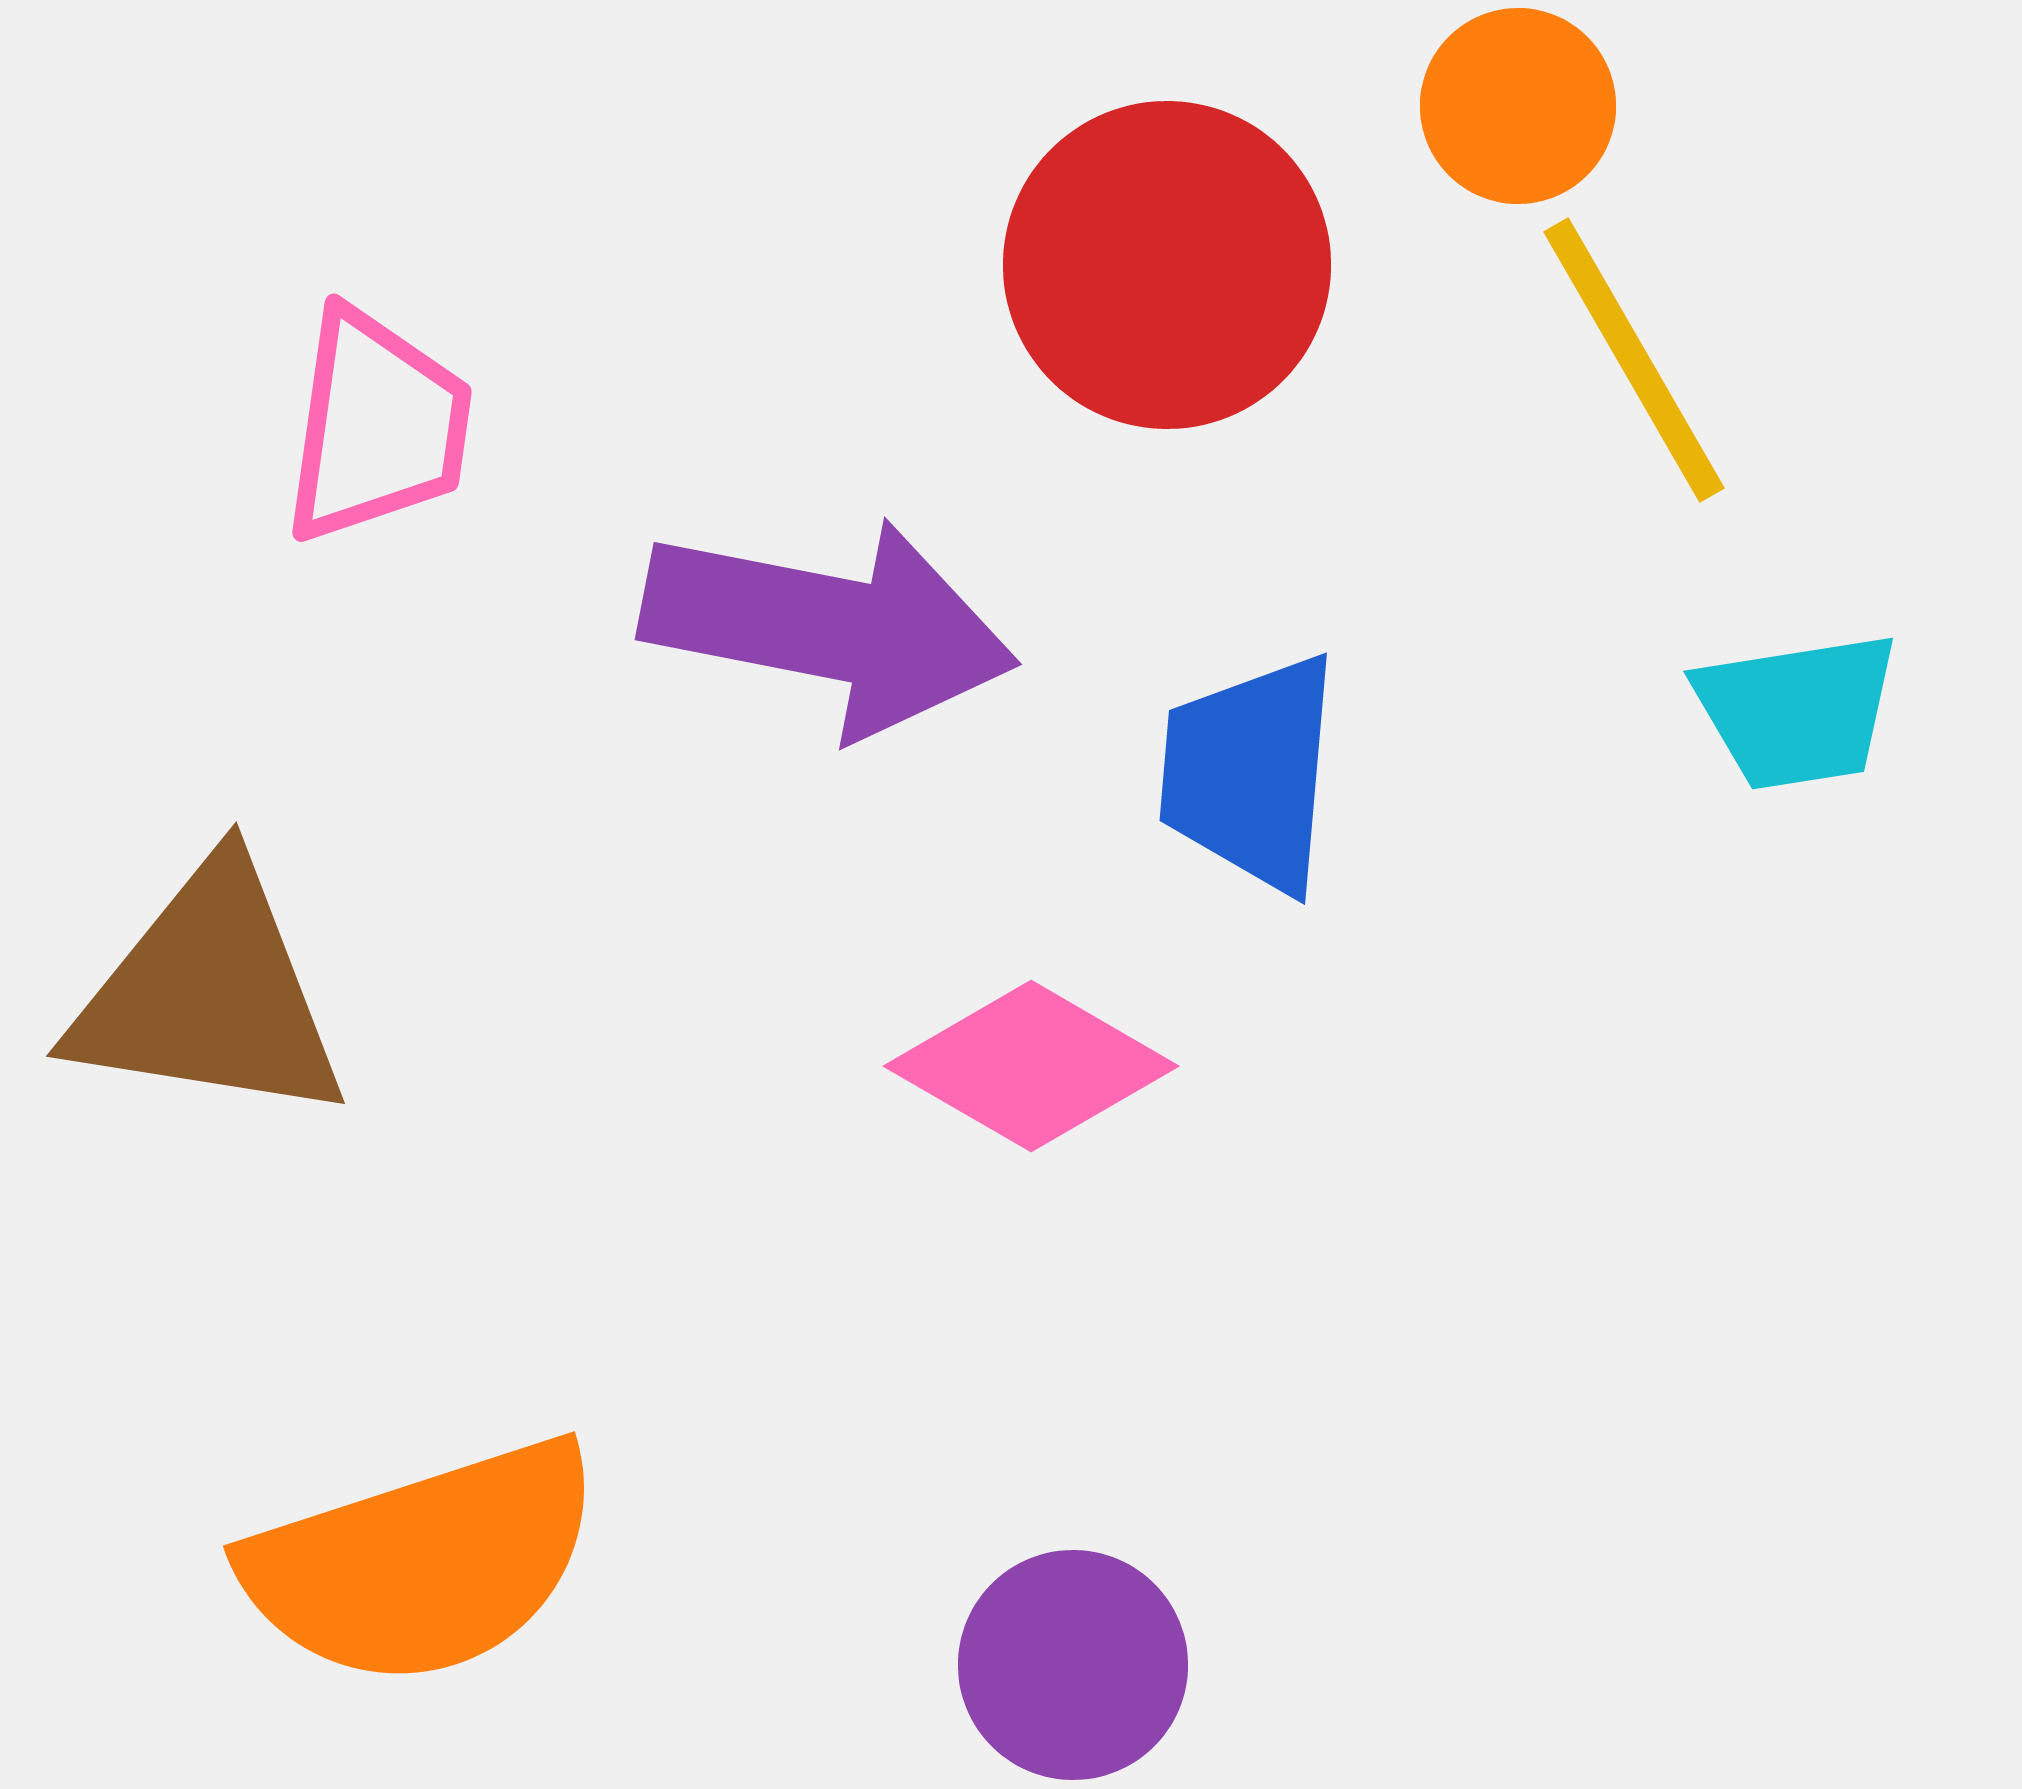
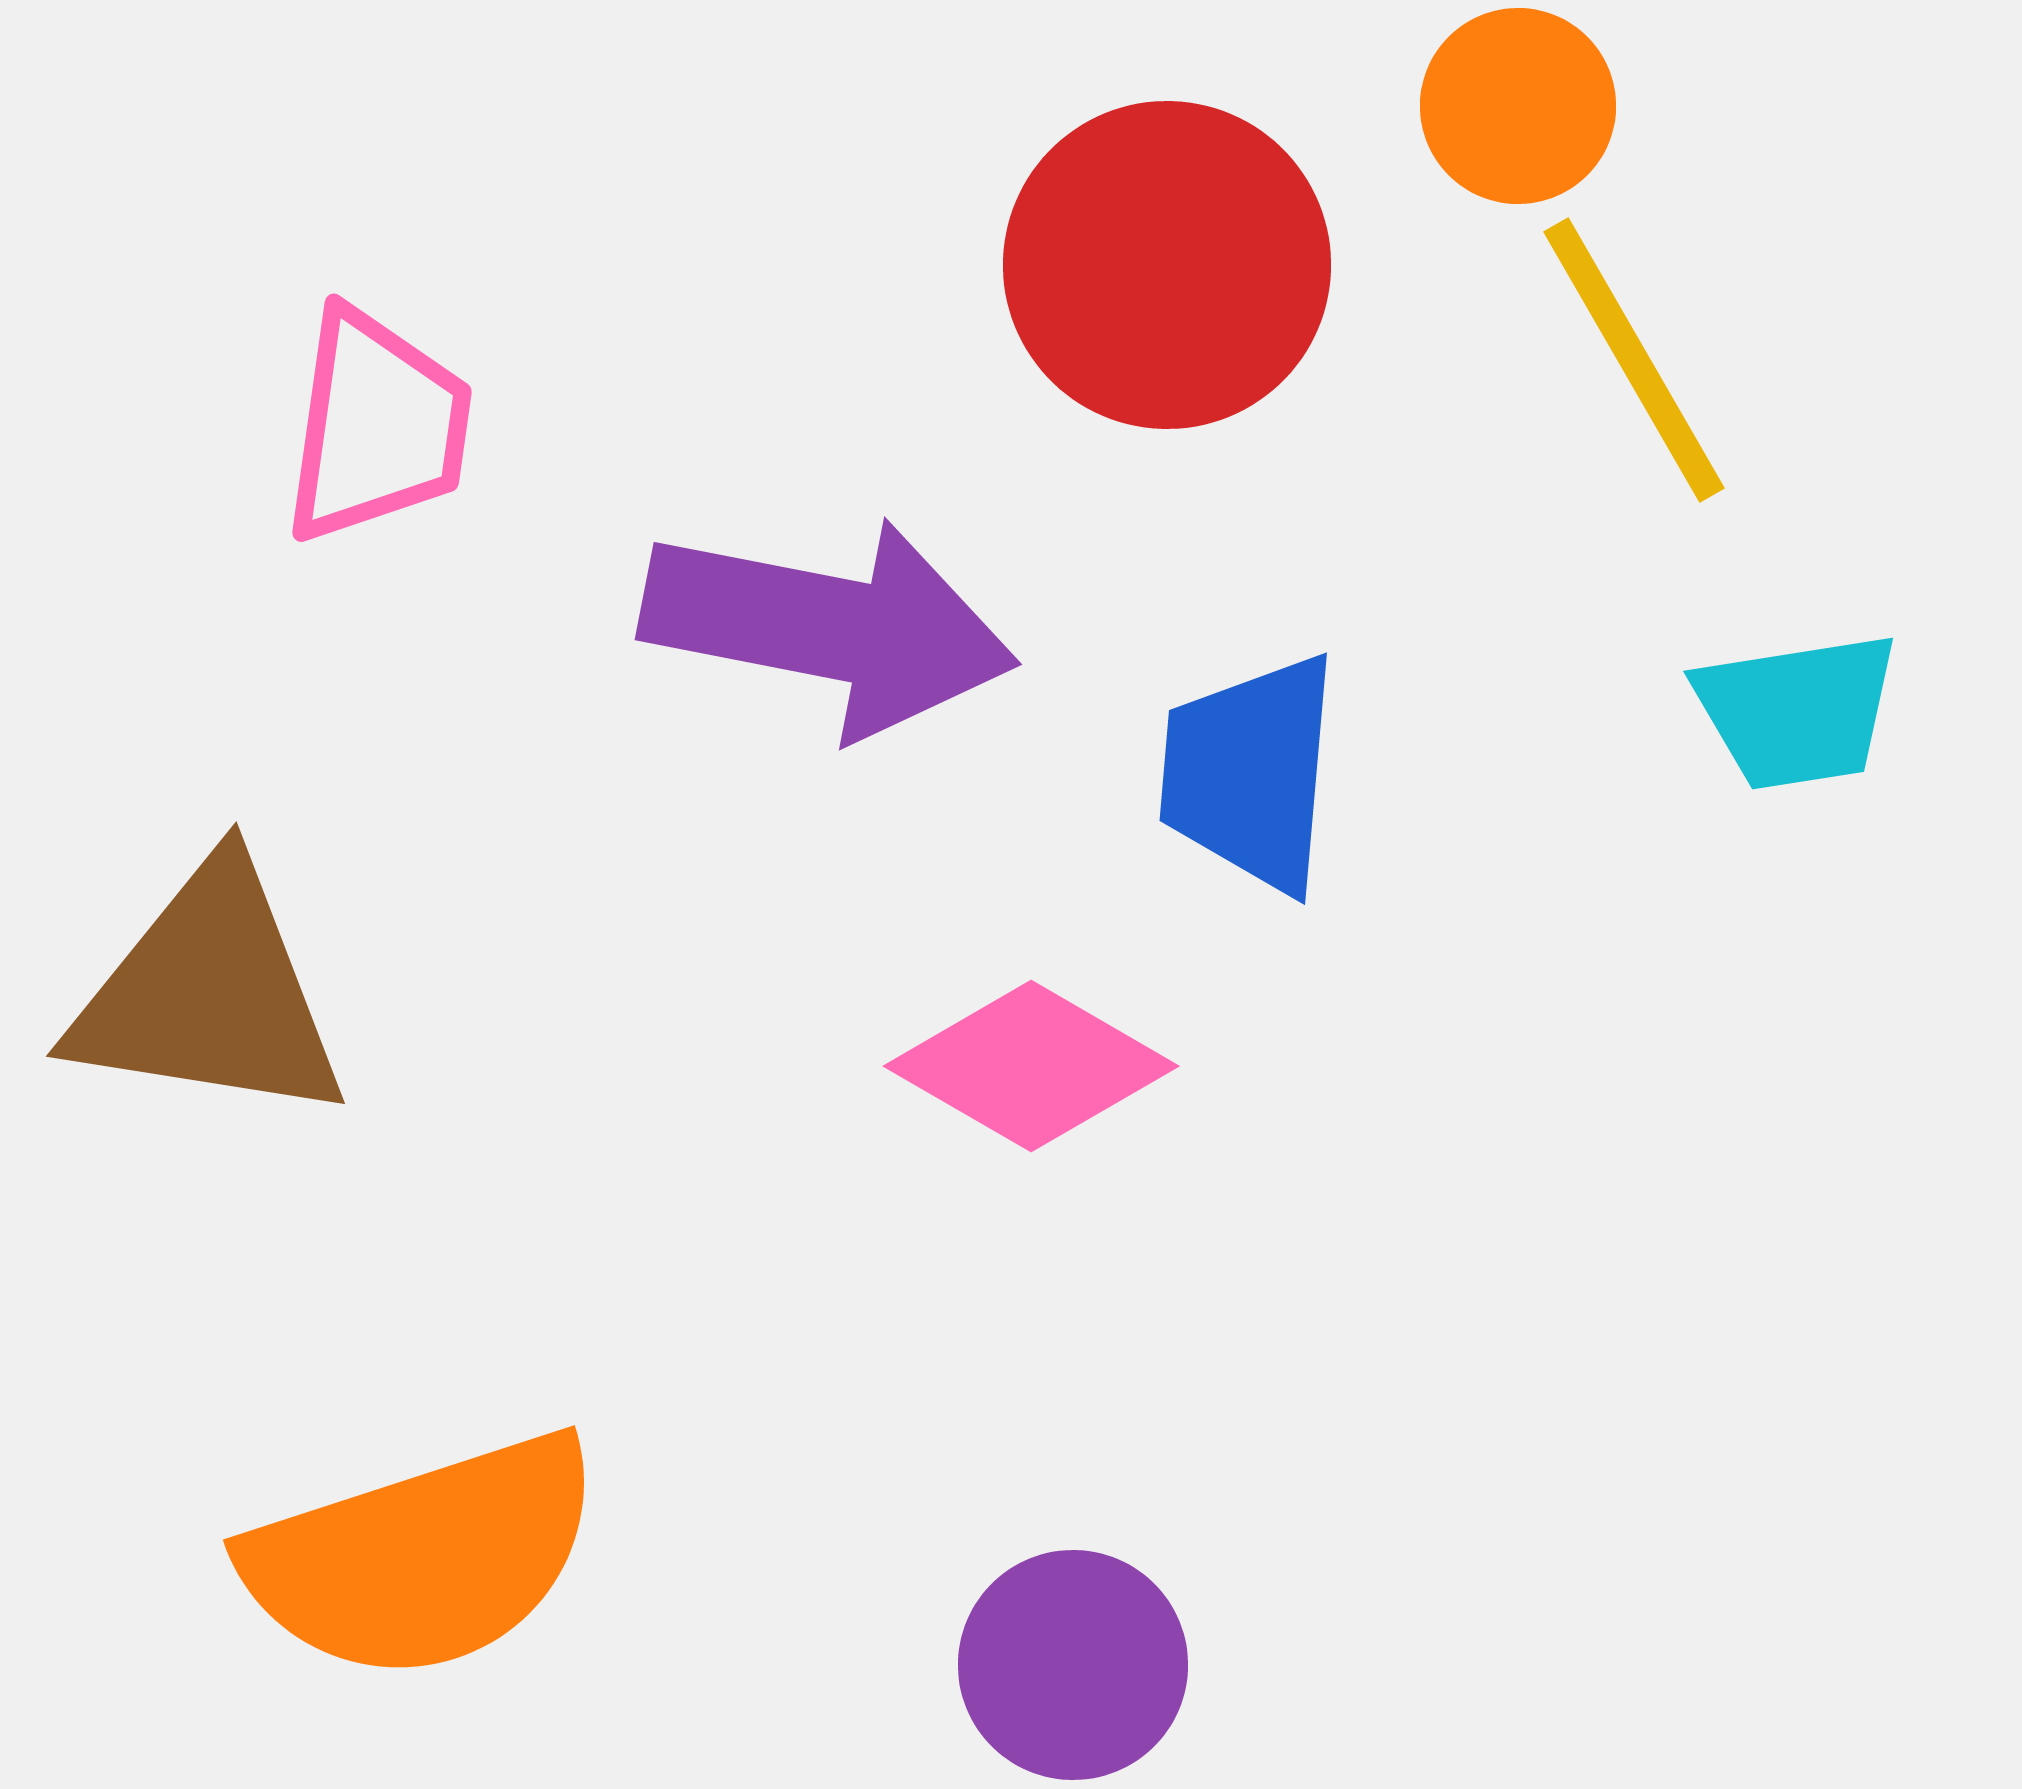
orange semicircle: moved 6 px up
